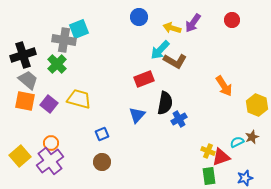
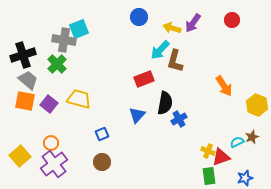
brown L-shape: rotated 75 degrees clockwise
purple cross: moved 4 px right, 3 px down
